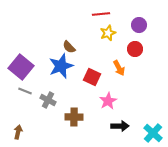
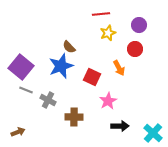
gray line: moved 1 px right, 1 px up
brown arrow: rotated 56 degrees clockwise
